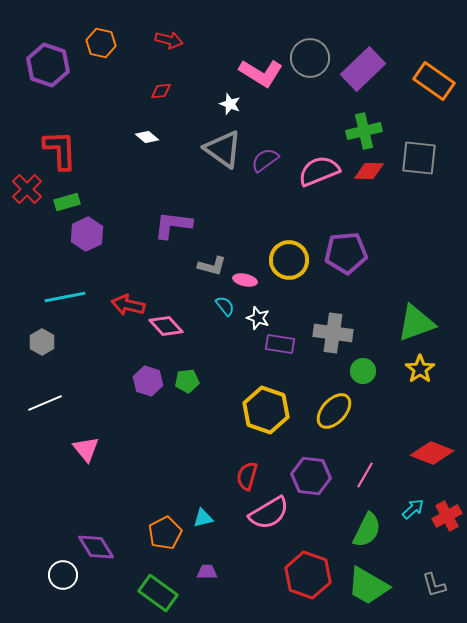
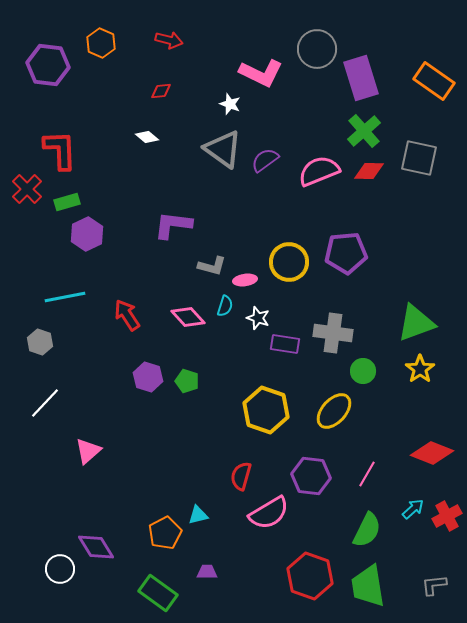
orange hexagon at (101, 43): rotated 12 degrees clockwise
gray circle at (310, 58): moved 7 px right, 9 px up
purple hexagon at (48, 65): rotated 12 degrees counterclockwise
purple rectangle at (363, 69): moved 2 px left, 9 px down; rotated 63 degrees counterclockwise
pink L-shape at (261, 73): rotated 6 degrees counterclockwise
green cross at (364, 131): rotated 28 degrees counterclockwise
gray square at (419, 158): rotated 6 degrees clockwise
yellow circle at (289, 260): moved 2 px down
pink ellipse at (245, 280): rotated 20 degrees counterclockwise
red arrow at (128, 305): moved 1 px left, 10 px down; rotated 44 degrees clockwise
cyan semicircle at (225, 306): rotated 55 degrees clockwise
pink diamond at (166, 326): moved 22 px right, 9 px up
gray hexagon at (42, 342): moved 2 px left; rotated 10 degrees counterclockwise
purple rectangle at (280, 344): moved 5 px right
purple hexagon at (148, 381): moved 4 px up
green pentagon at (187, 381): rotated 25 degrees clockwise
white line at (45, 403): rotated 24 degrees counterclockwise
pink triangle at (86, 449): moved 2 px right, 2 px down; rotated 28 degrees clockwise
pink line at (365, 475): moved 2 px right, 1 px up
red semicircle at (247, 476): moved 6 px left
cyan triangle at (203, 518): moved 5 px left, 3 px up
white circle at (63, 575): moved 3 px left, 6 px up
red hexagon at (308, 575): moved 2 px right, 1 px down
gray L-shape at (434, 585): rotated 100 degrees clockwise
green trapezoid at (368, 586): rotated 51 degrees clockwise
